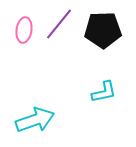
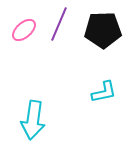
purple line: rotated 16 degrees counterclockwise
pink ellipse: rotated 40 degrees clockwise
cyan arrow: moved 2 px left; rotated 117 degrees clockwise
